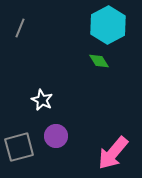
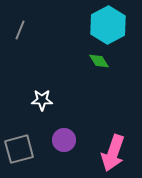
gray line: moved 2 px down
white star: rotated 25 degrees counterclockwise
purple circle: moved 8 px right, 4 px down
gray square: moved 2 px down
pink arrow: rotated 21 degrees counterclockwise
